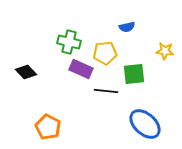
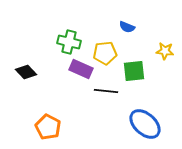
blue semicircle: rotated 35 degrees clockwise
green square: moved 3 px up
